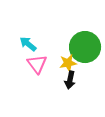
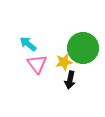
green circle: moved 2 px left, 1 px down
yellow star: moved 4 px left, 1 px up
